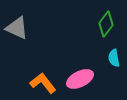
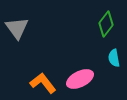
gray triangle: rotated 30 degrees clockwise
